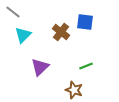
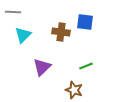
gray line: rotated 35 degrees counterclockwise
brown cross: rotated 30 degrees counterclockwise
purple triangle: moved 2 px right
